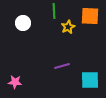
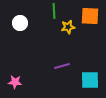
white circle: moved 3 px left
yellow star: rotated 16 degrees clockwise
